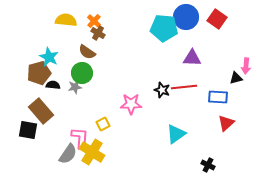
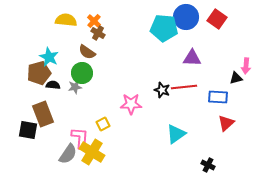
brown rectangle: moved 2 px right, 3 px down; rotated 20 degrees clockwise
